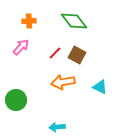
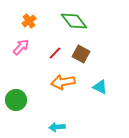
orange cross: rotated 32 degrees counterclockwise
brown square: moved 4 px right, 1 px up
